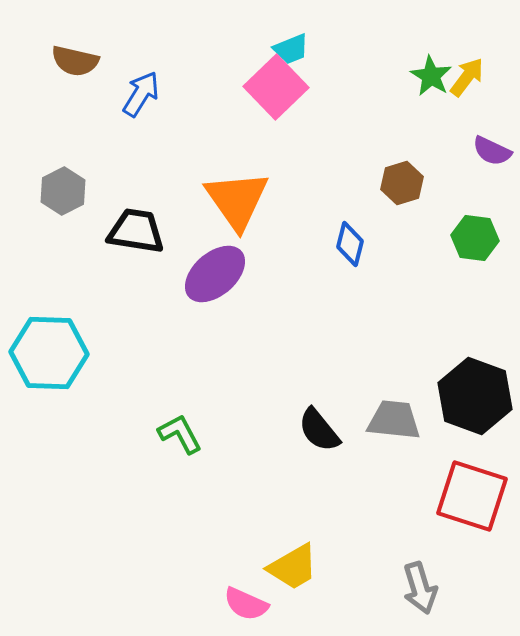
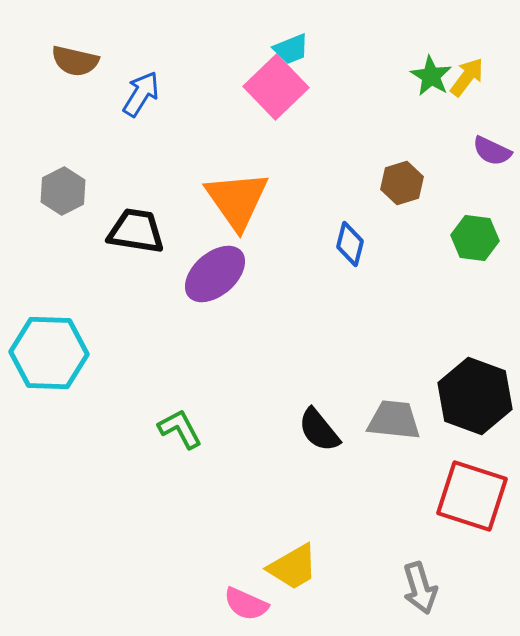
green L-shape: moved 5 px up
